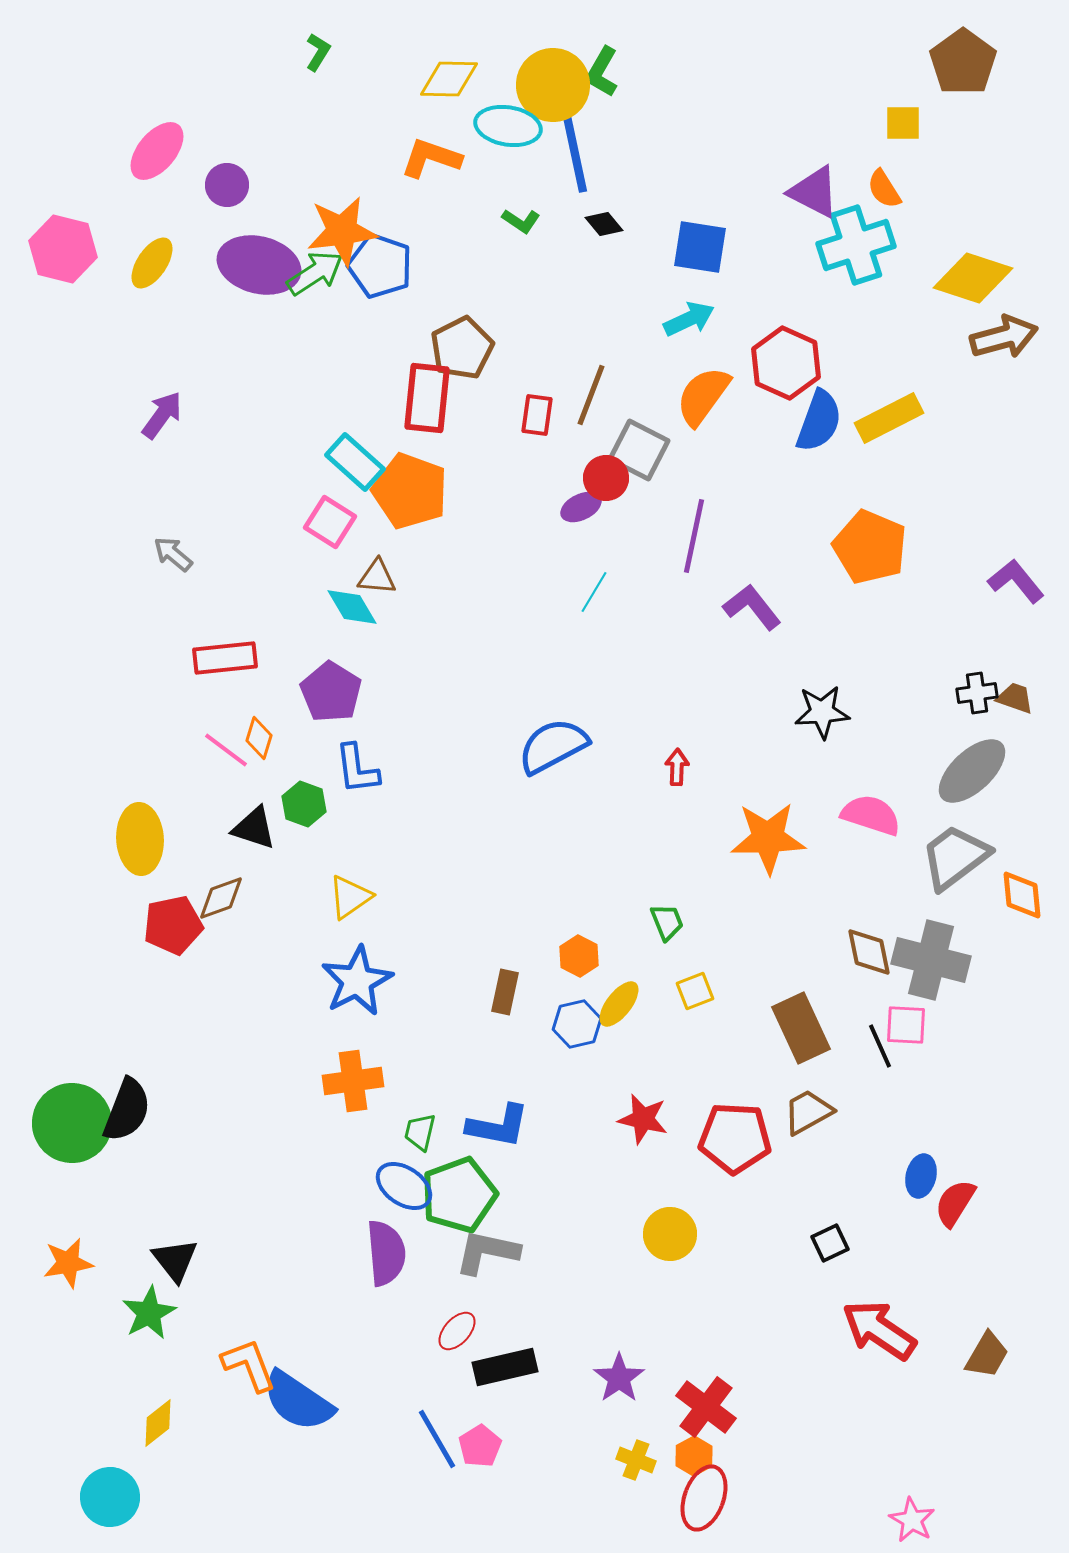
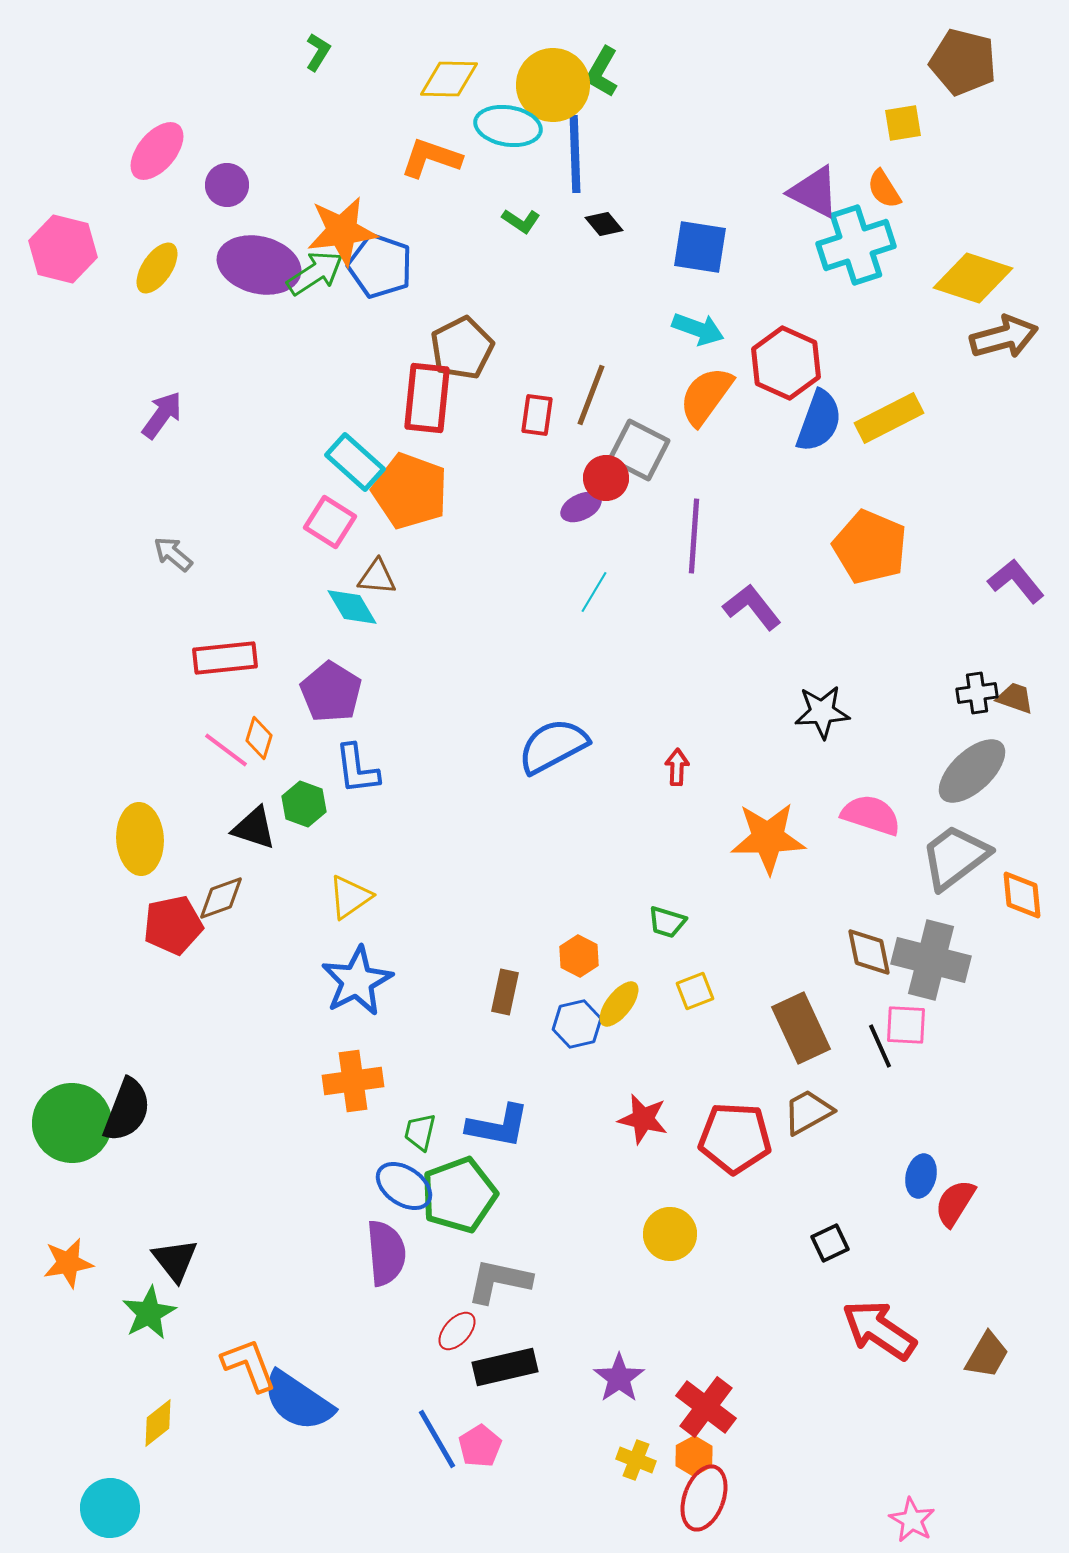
brown pentagon at (963, 62): rotated 22 degrees counterclockwise
yellow square at (903, 123): rotated 9 degrees counterclockwise
blue line at (575, 154): rotated 10 degrees clockwise
yellow ellipse at (152, 263): moved 5 px right, 5 px down
cyan arrow at (689, 319): moved 9 px right, 10 px down; rotated 45 degrees clockwise
orange semicircle at (703, 396): moved 3 px right
purple line at (694, 536): rotated 8 degrees counterclockwise
green trapezoid at (667, 922): rotated 129 degrees clockwise
gray L-shape at (487, 1252): moved 12 px right, 29 px down
cyan circle at (110, 1497): moved 11 px down
